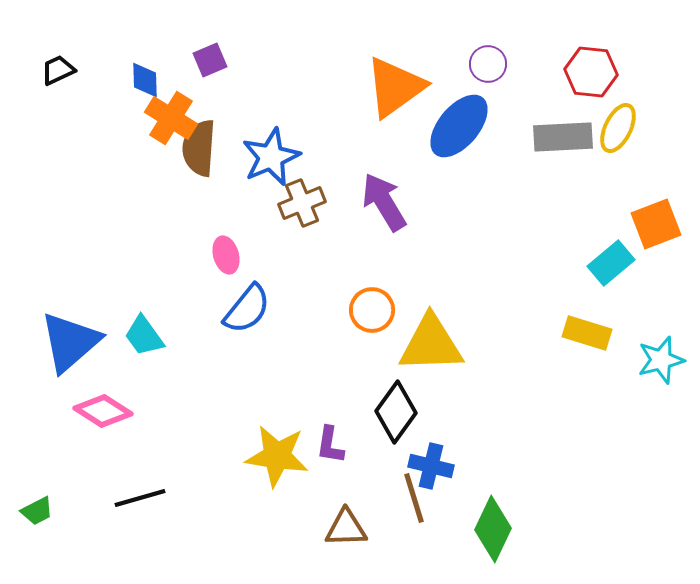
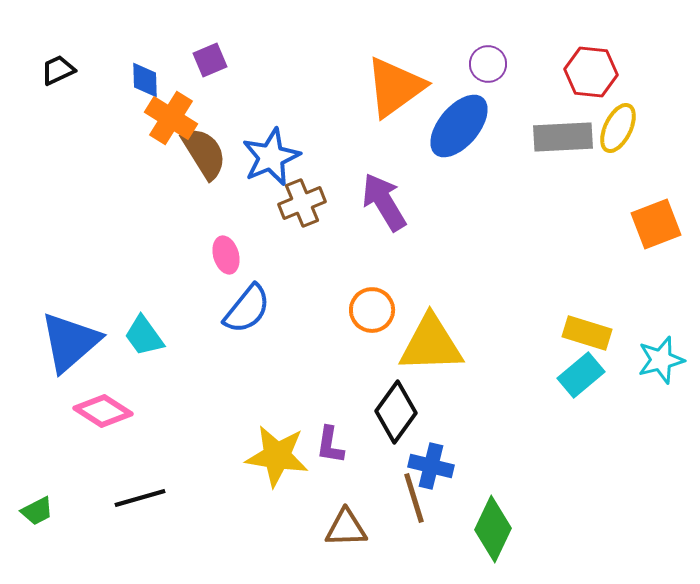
brown semicircle: moved 5 px right, 5 px down; rotated 144 degrees clockwise
cyan rectangle: moved 30 px left, 112 px down
